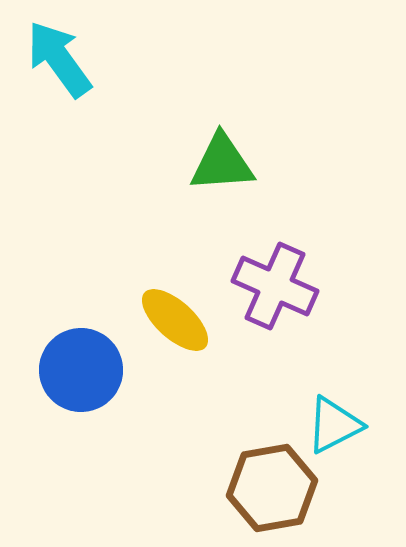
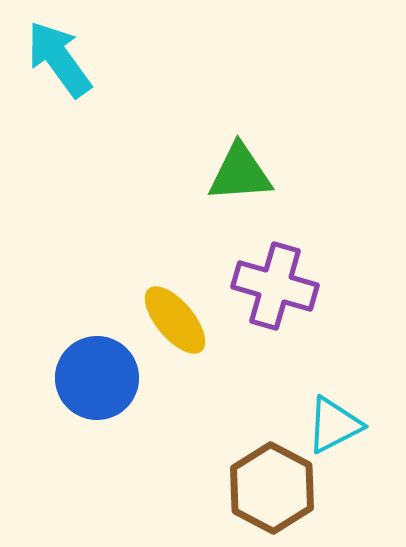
green triangle: moved 18 px right, 10 px down
purple cross: rotated 8 degrees counterclockwise
yellow ellipse: rotated 8 degrees clockwise
blue circle: moved 16 px right, 8 px down
brown hexagon: rotated 22 degrees counterclockwise
